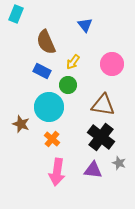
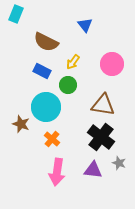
brown semicircle: rotated 40 degrees counterclockwise
cyan circle: moved 3 px left
